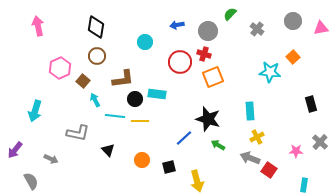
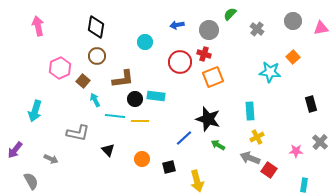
gray circle at (208, 31): moved 1 px right, 1 px up
cyan rectangle at (157, 94): moved 1 px left, 2 px down
orange circle at (142, 160): moved 1 px up
